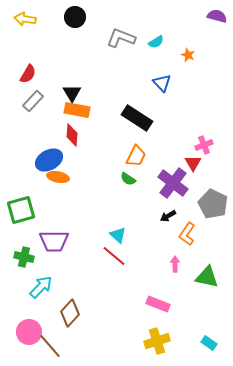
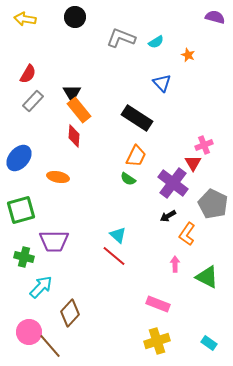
purple semicircle: moved 2 px left, 1 px down
orange rectangle: moved 2 px right; rotated 40 degrees clockwise
red diamond: moved 2 px right, 1 px down
blue ellipse: moved 30 px left, 2 px up; rotated 20 degrees counterclockwise
green triangle: rotated 15 degrees clockwise
